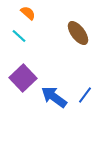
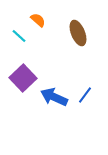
orange semicircle: moved 10 px right, 7 px down
brown ellipse: rotated 15 degrees clockwise
blue arrow: rotated 12 degrees counterclockwise
